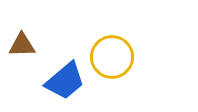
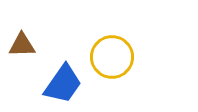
blue trapezoid: moved 2 px left, 3 px down; rotated 15 degrees counterclockwise
